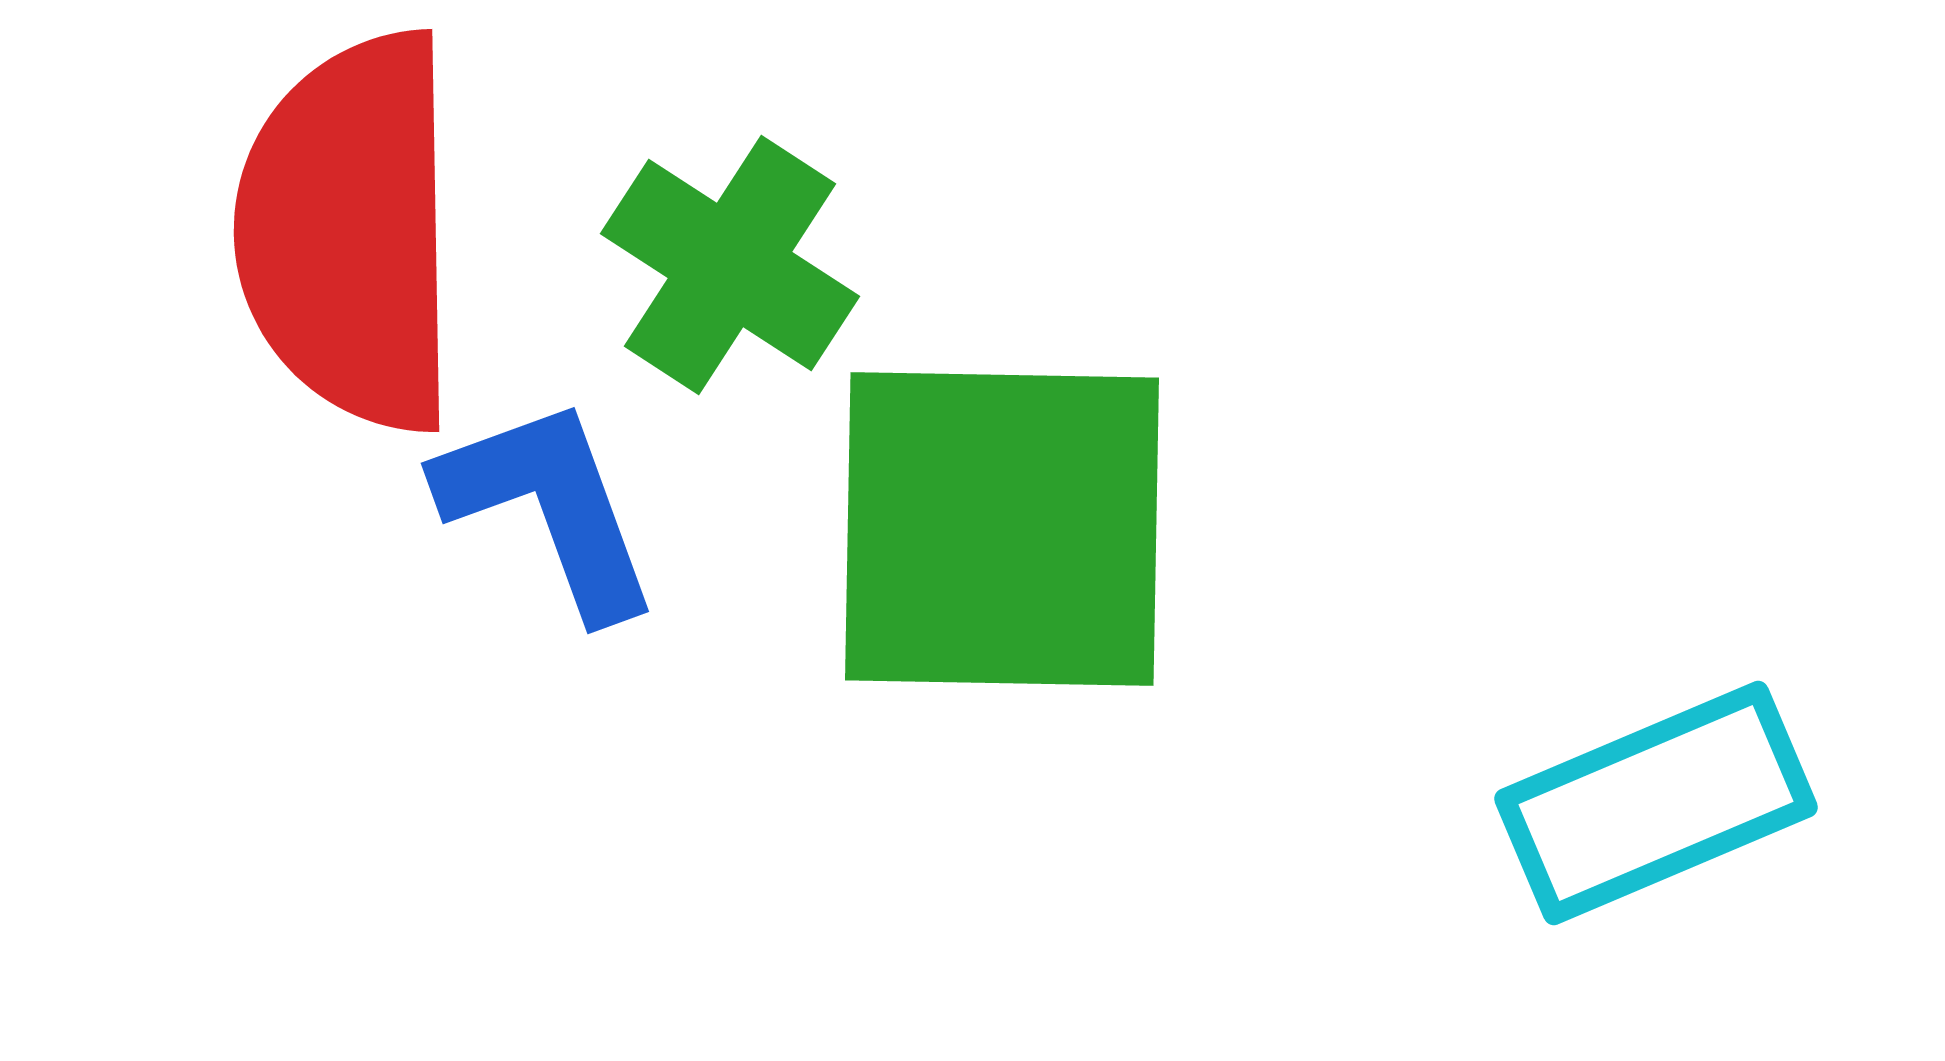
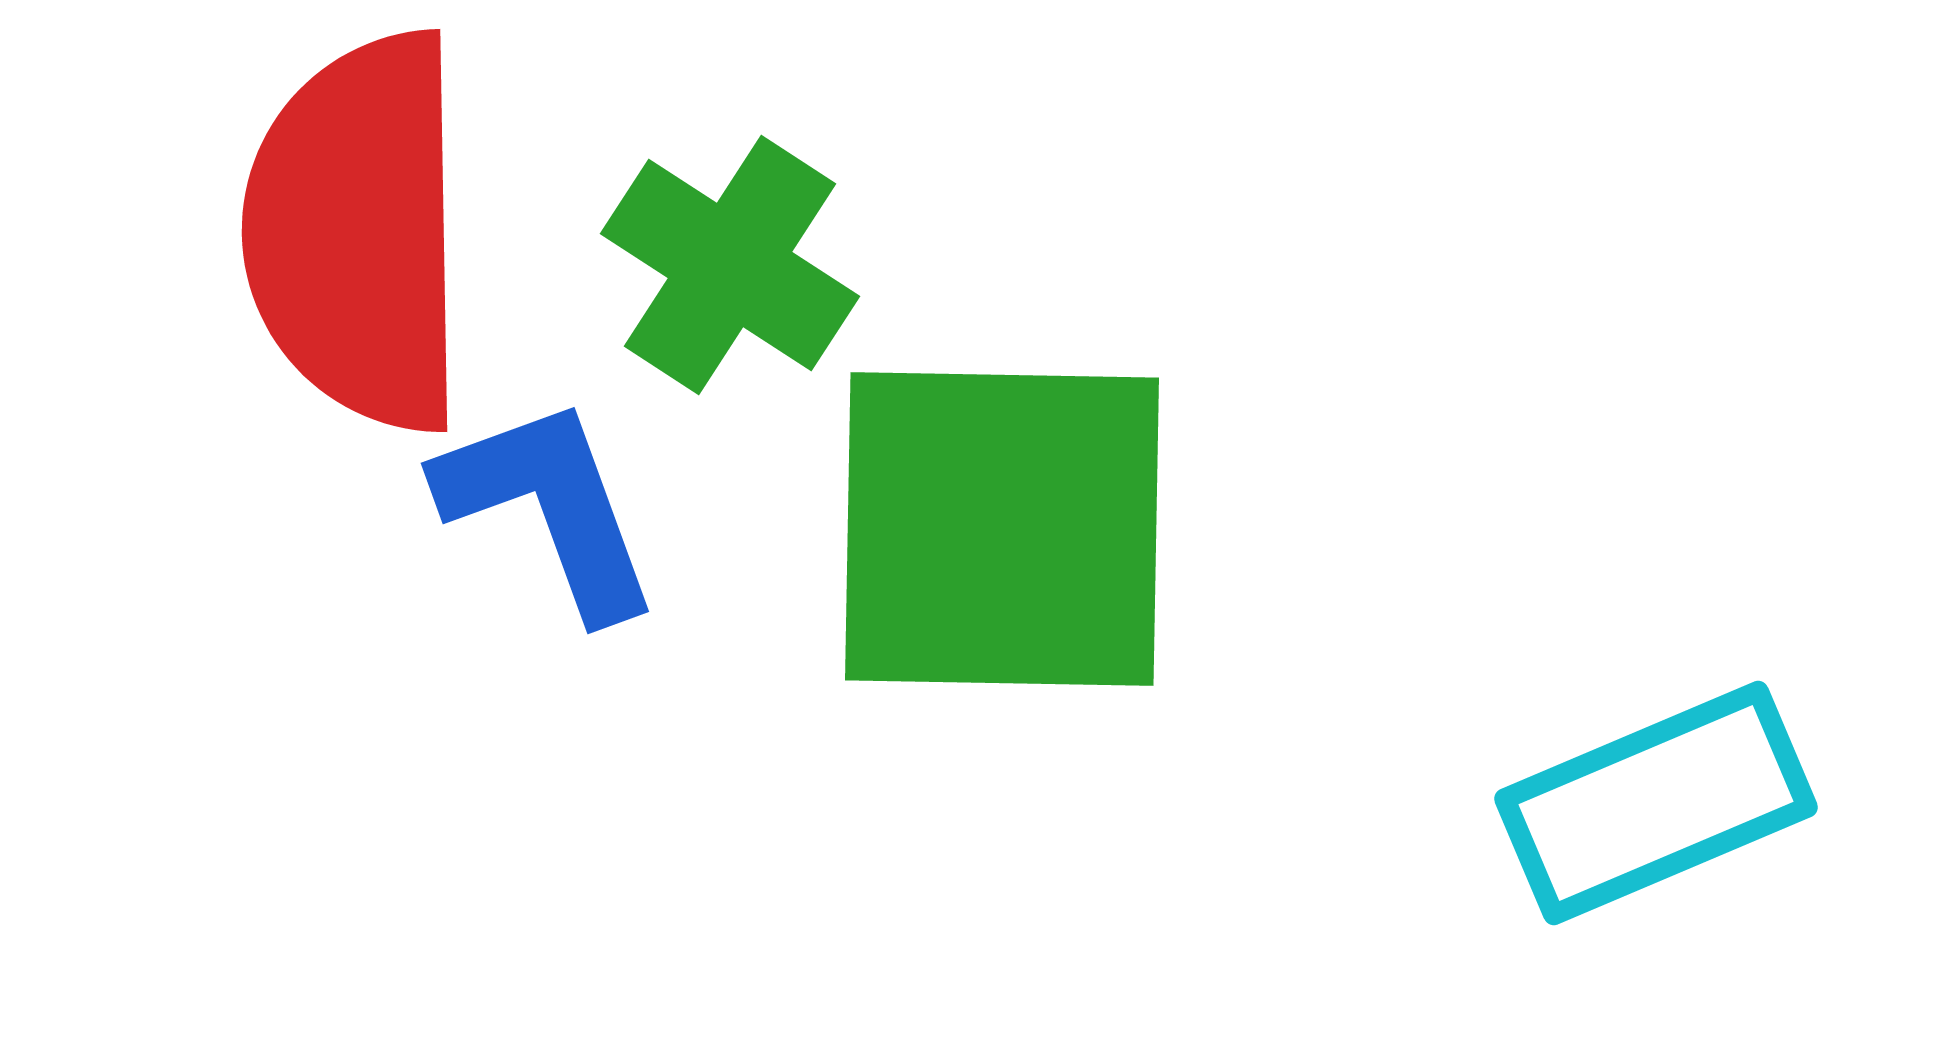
red semicircle: moved 8 px right
